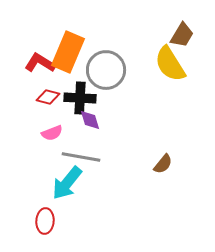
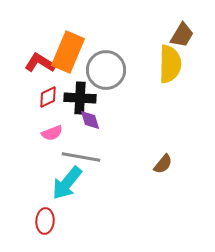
yellow semicircle: rotated 147 degrees counterclockwise
red diamond: rotated 40 degrees counterclockwise
